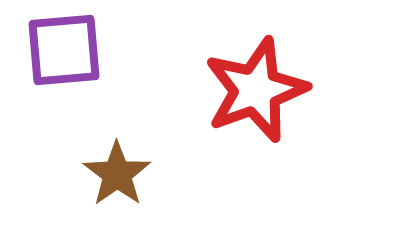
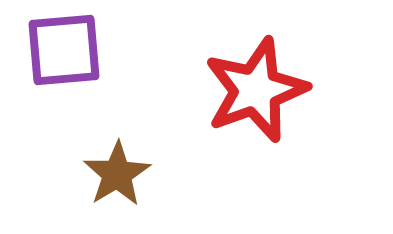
brown star: rotated 4 degrees clockwise
